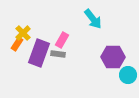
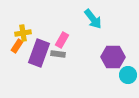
yellow cross: rotated 35 degrees clockwise
orange rectangle: moved 2 px down
